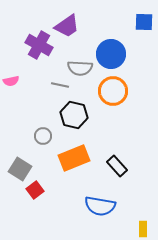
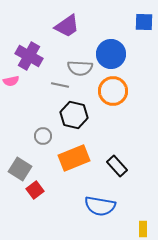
purple cross: moved 10 px left, 11 px down
